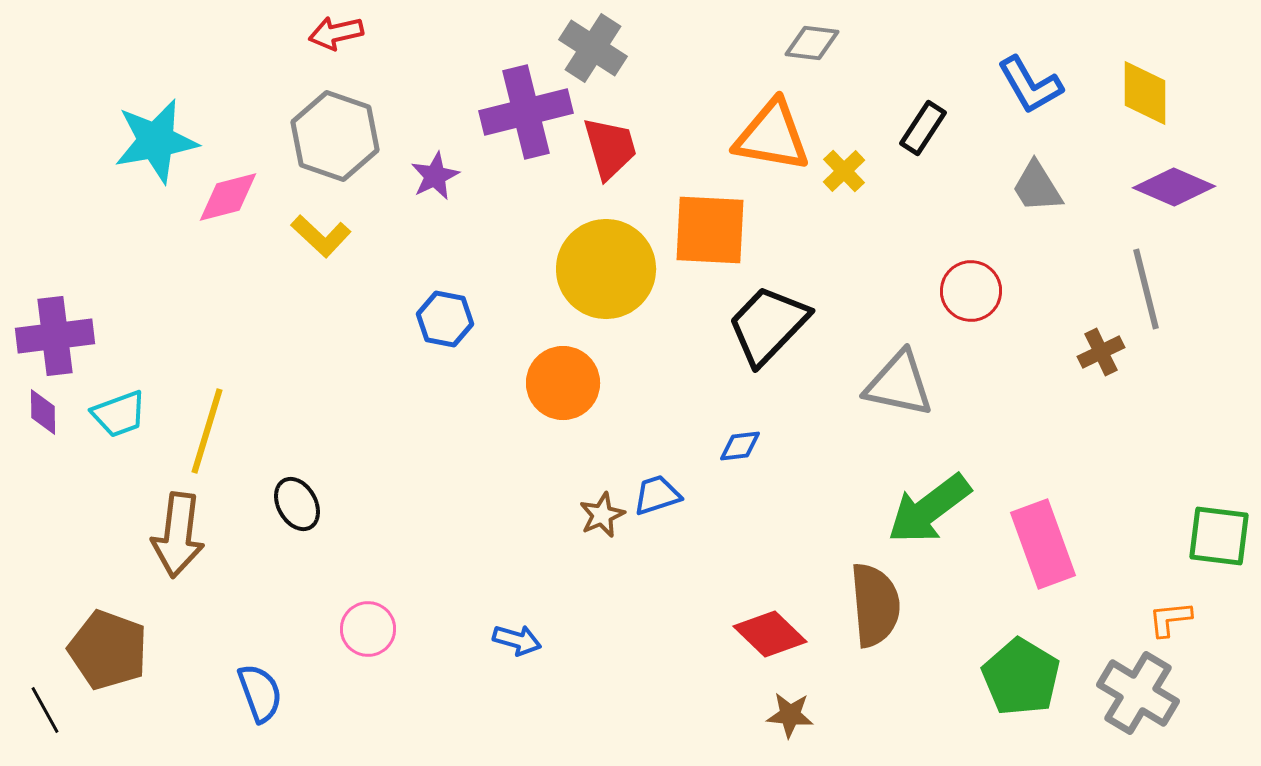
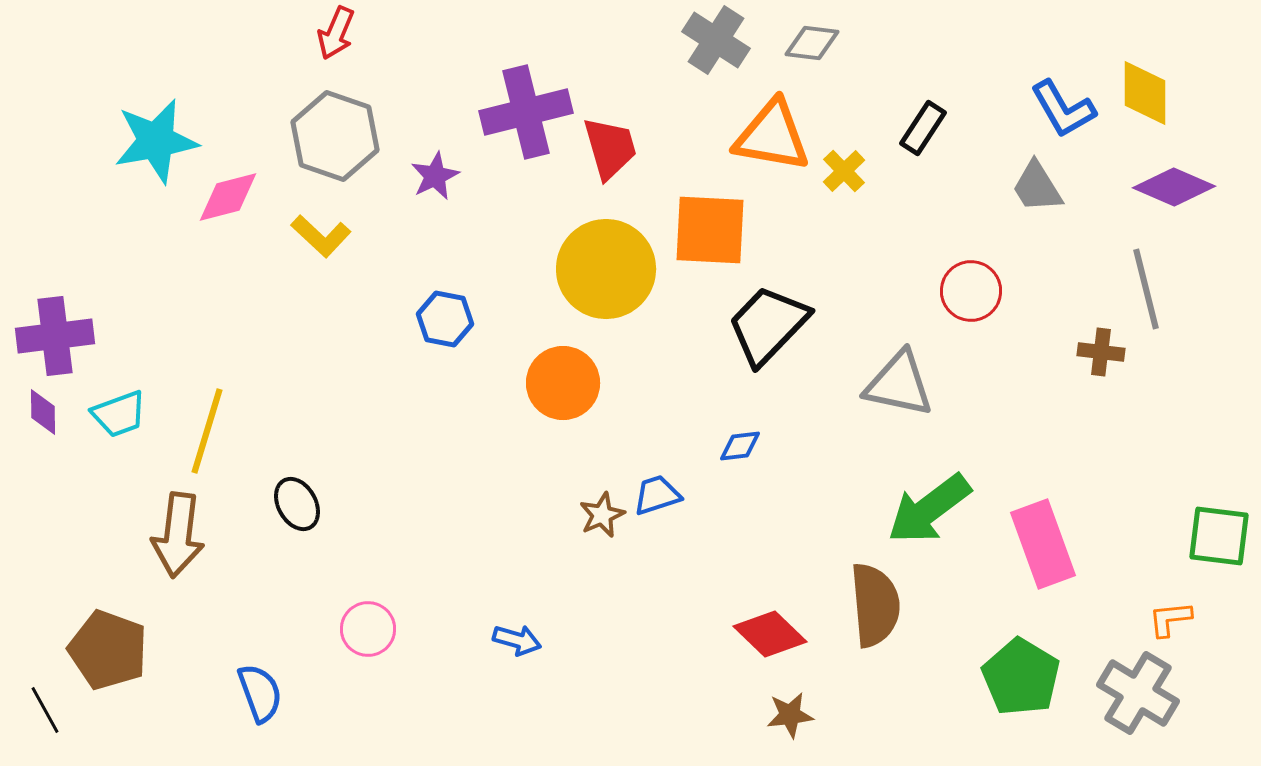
red arrow at (336, 33): rotated 54 degrees counterclockwise
gray cross at (593, 48): moved 123 px right, 8 px up
blue L-shape at (1030, 85): moved 33 px right, 24 px down
brown cross at (1101, 352): rotated 33 degrees clockwise
brown star at (790, 715): rotated 12 degrees counterclockwise
